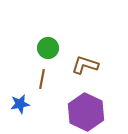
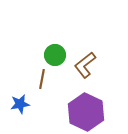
green circle: moved 7 px right, 7 px down
brown L-shape: rotated 56 degrees counterclockwise
